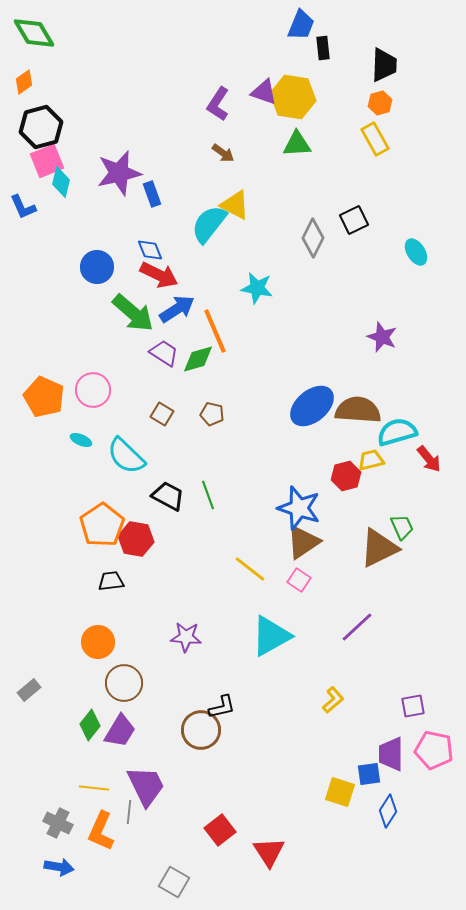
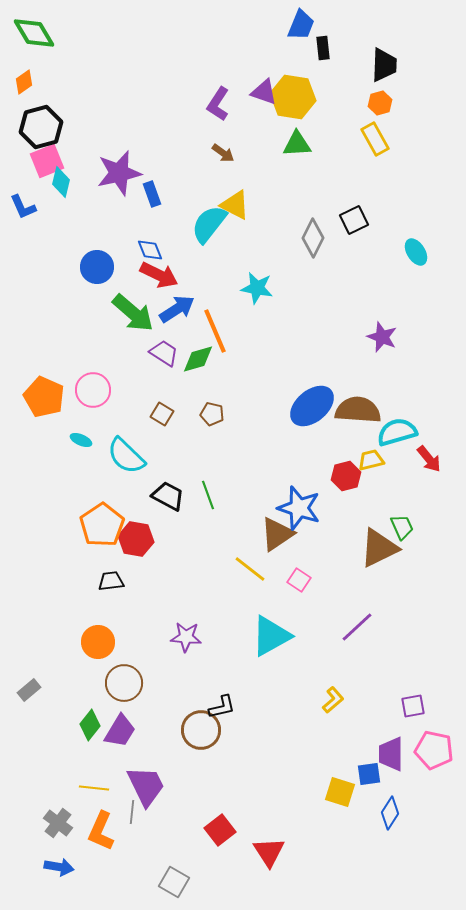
brown triangle at (303, 542): moved 26 px left, 8 px up
blue diamond at (388, 811): moved 2 px right, 2 px down
gray line at (129, 812): moved 3 px right
gray cross at (58, 823): rotated 12 degrees clockwise
